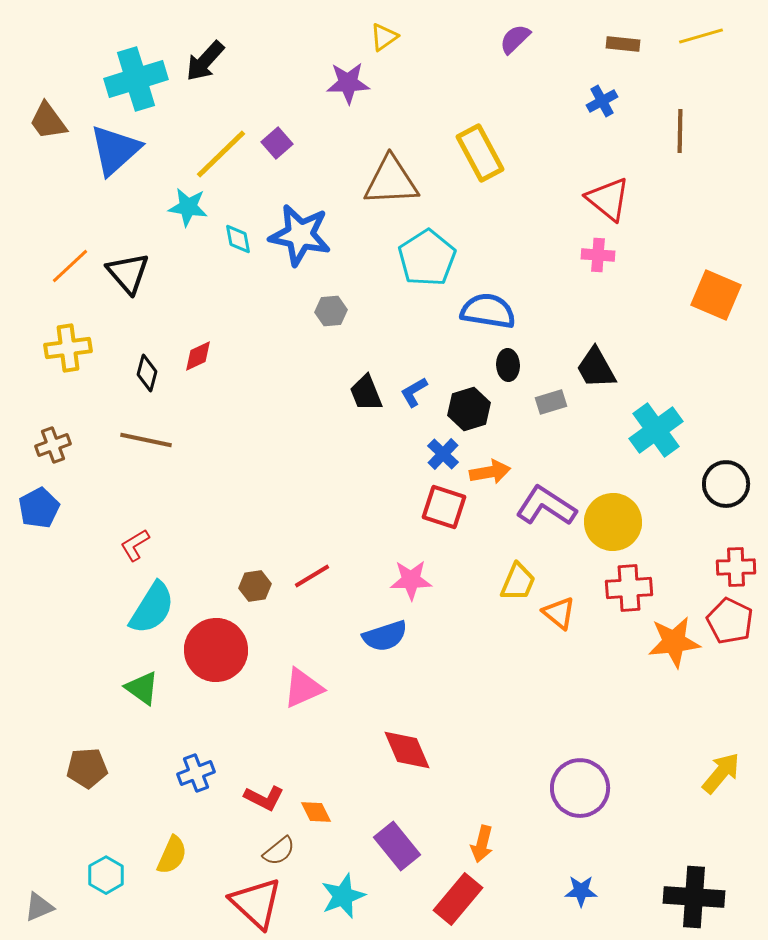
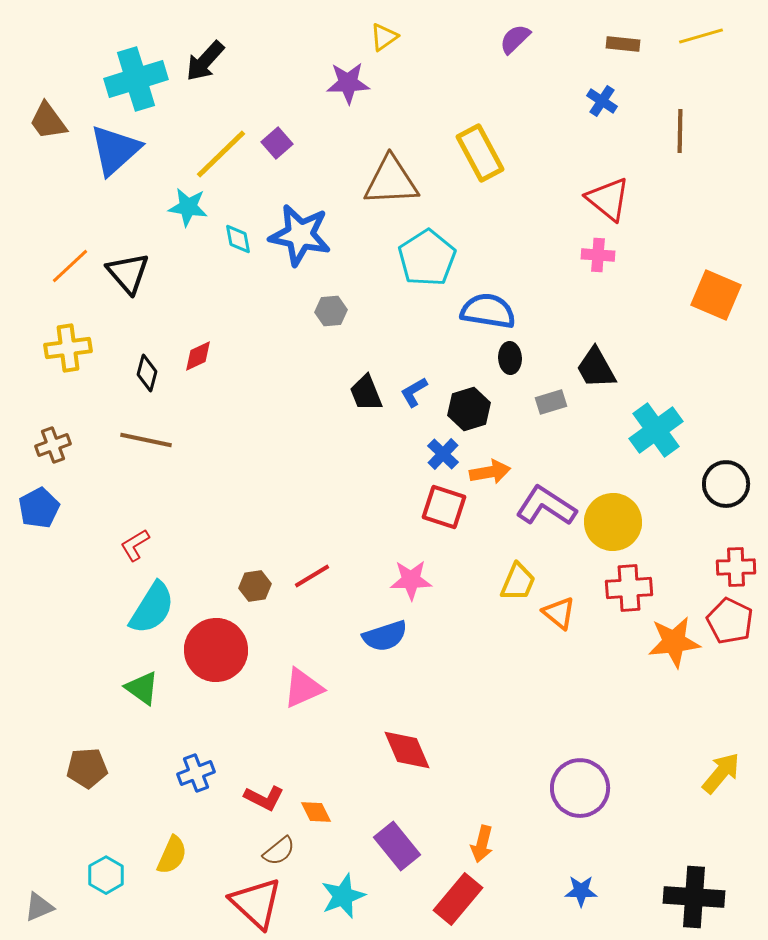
blue cross at (602, 101): rotated 28 degrees counterclockwise
black ellipse at (508, 365): moved 2 px right, 7 px up
